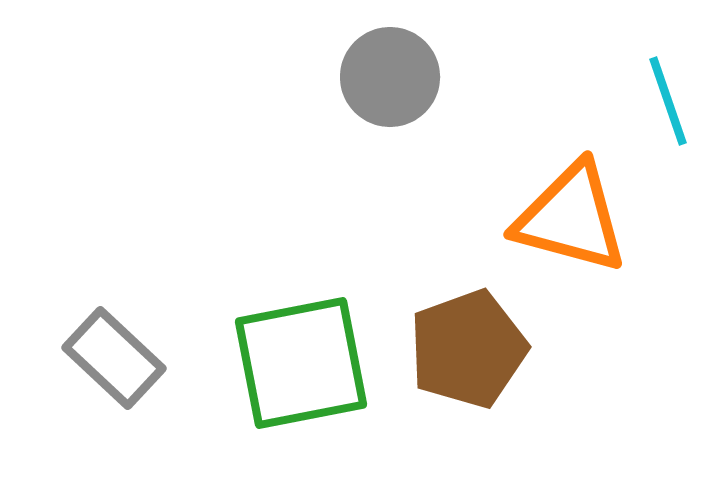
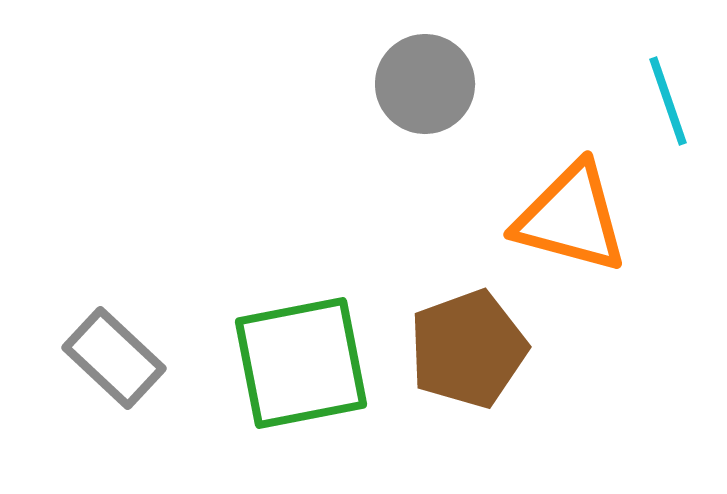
gray circle: moved 35 px right, 7 px down
